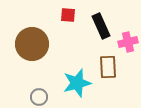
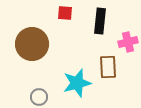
red square: moved 3 px left, 2 px up
black rectangle: moved 1 px left, 5 px up; rotated 30 degrees clockwise
